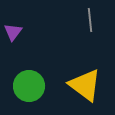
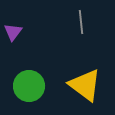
gray line: moved 9 px left, 2 px down
